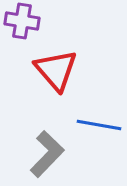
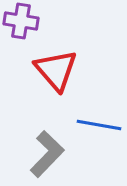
purple cross: moved 1 px left
